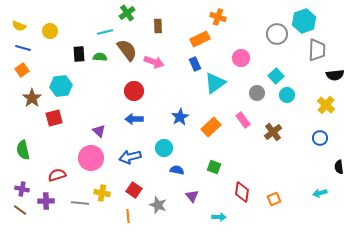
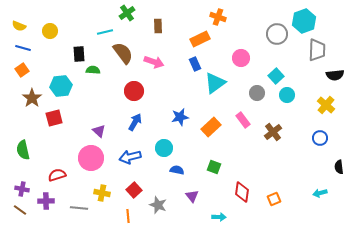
brown semicircle at (127, 50): moved 4 px left, 3 px down
green semicircle at (100, 57): moved 7 px left, 13 px down
blue star at (180, 117): rotated 18 degrees clockwise
blue arrow at (134, 119): moved 1 px right, 3 px down; rotated 120 degrees clockwise
red square at (134, 190): rotated 14 degrees clockwise
gray line at (80, 203): moved 1 px left, 5 px down
